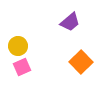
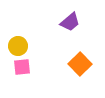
orange square: moved 1 px left, 2 px down
pink square: rotated 18 degrees clockwise
